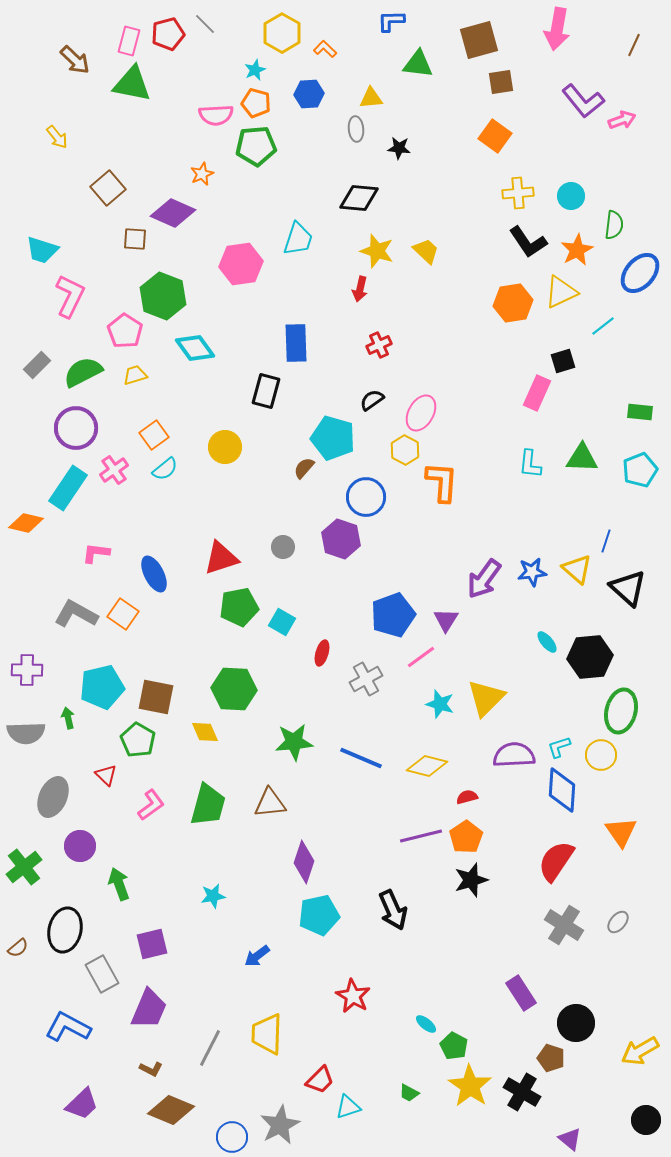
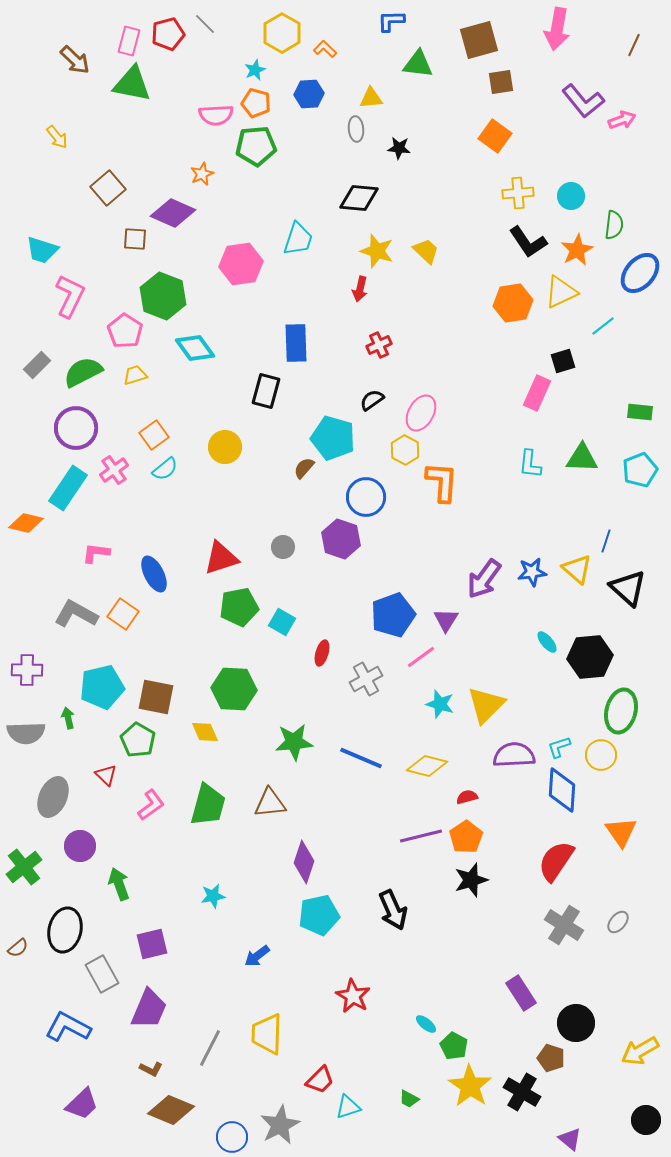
yellow triangle at (486, 698): moved 7 px down
green trapezoid at (409, 1093): moved 6 px down
